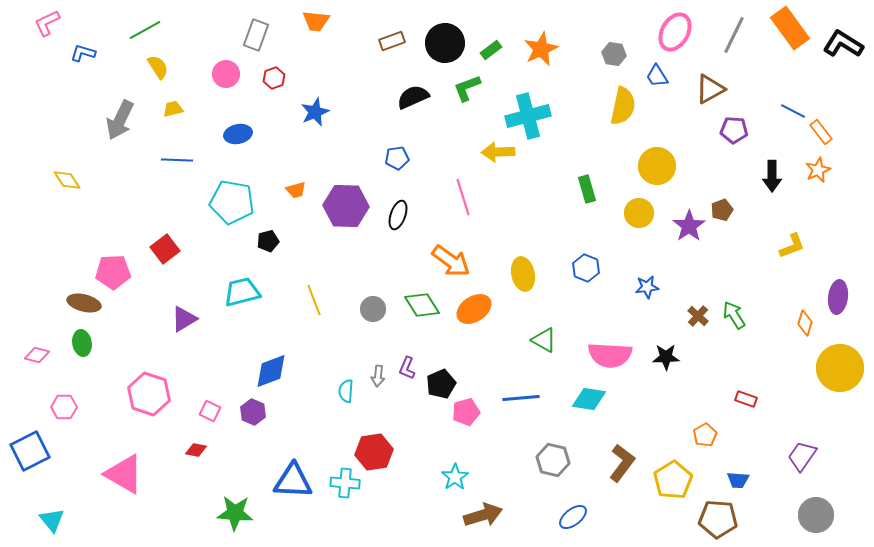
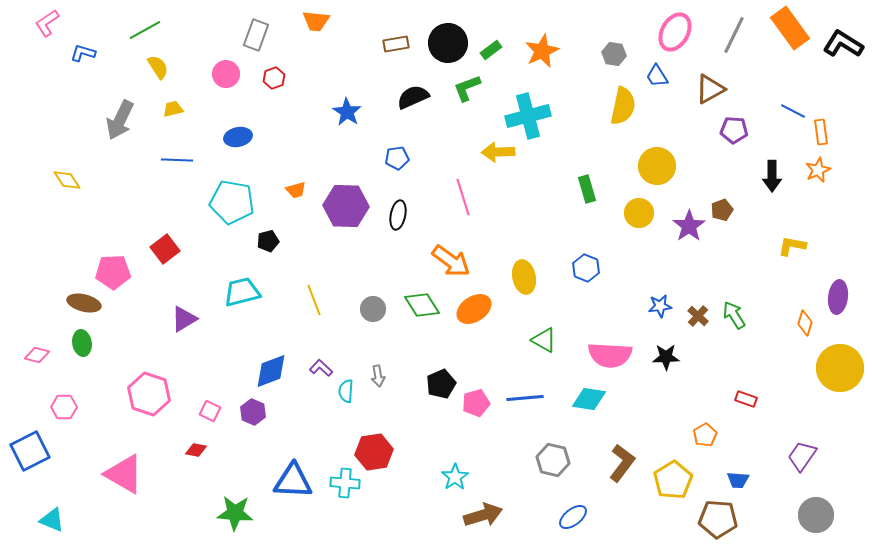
pink L-shape at (47, 23): rotated 8 degrees counterclockwise
brown rectangle at (392, 41): moved 4 px right, 3 px down; rotated 10 degrees clockwise
black circle at (445, 43): moved 3 px right
orange star at (541, 49): moved 1 px right, 2 px down
blue star at (315, 112): moved 32 px right; rotated 16 degrees counterclockwise
orange rectangle at (821, 132): rotated 30 degrees clockwise
blue ellipse at (238, 134): moved 3 px down
black ellipse at (398, 215): rotated 8 degrees counterclockwise
yellow L-shape at (792, 246): rotated 148 degrees counterclockwise
yellow ellipse at (523, 274): moved 1 px right, 3 px down
blue star at (647, 287): moved 13 px right, 19 px down
purple L-shape at (407, 368): moved 86 px left; rotated 110 degrees clockwise
gray arrow at (378, 376): rotated 15 degrees counterclockwise
blue line at (521, 398): moved 4 px right
pink pentagon at (466, 412): moved 10 px right, 9 px up
cyan triangle at (52, 520): rotated 28 degrees counterclockwise
